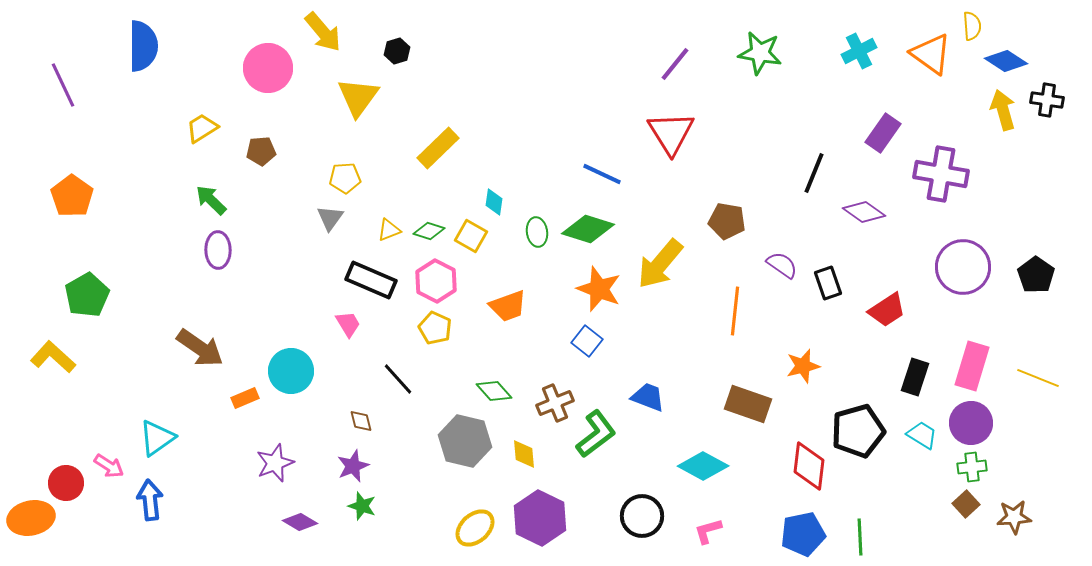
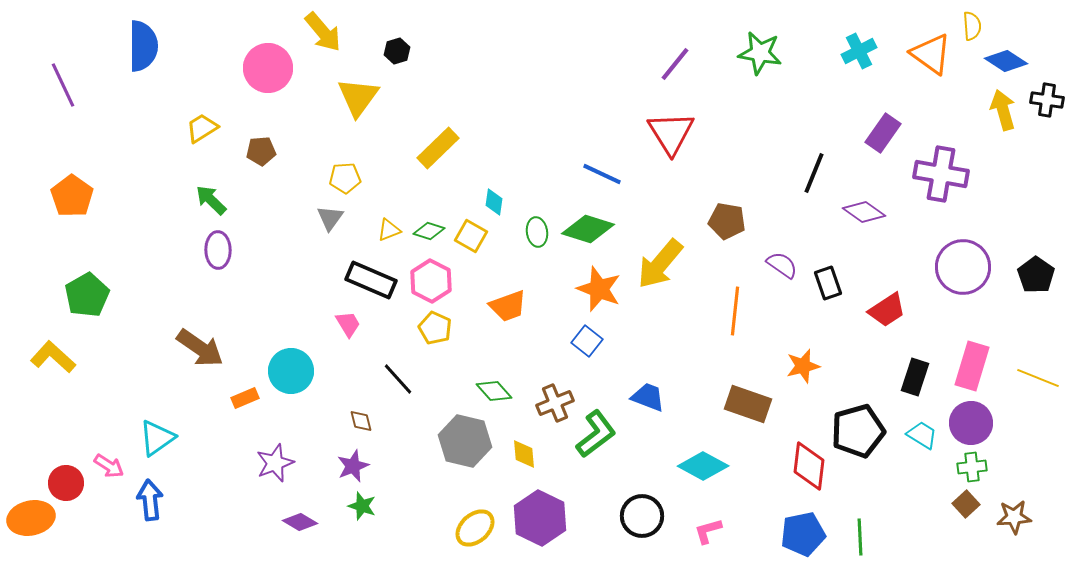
pink hexagon at (436, 281): moved 5 px left
